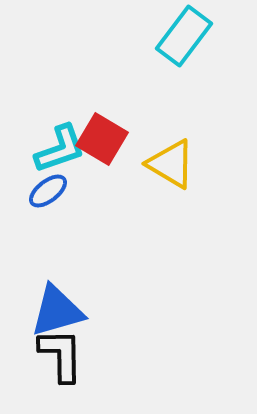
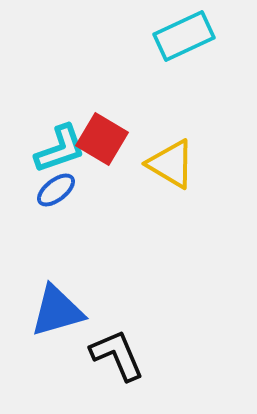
cyan rectangle: rotated 28 degrees clockwise
blue ellipse: moved 8 px right, 1 px up
black L-shape: moved 56 px right; rotated 22 degrees counterclockwise
